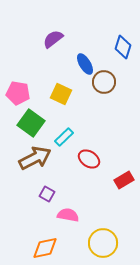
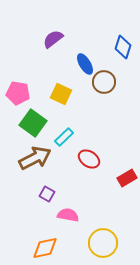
green square: moved 2 px right
red rectangle: moved 3 px right, 2 px up
